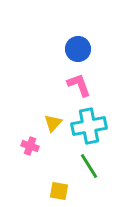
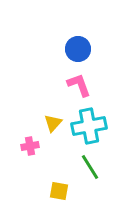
pink cross: rotated 30 degrees counterclockwise
green line: moved 1 px right, 1 px down
